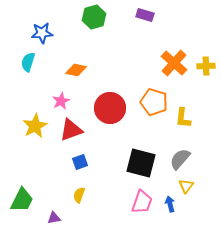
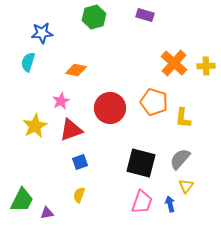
purple triangle: moved 7 px left, 5 px up
